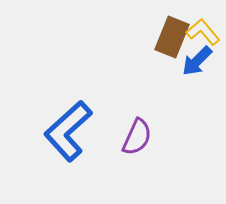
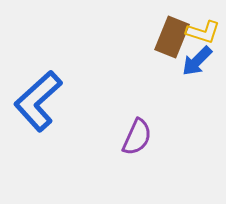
yellow L-shape: rotated 148 degrees clockwise
blue L-shape: moved 30 px left, 30 px up
